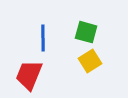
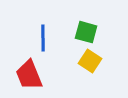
yellow square: rotated 25 degrees counterclockwise
red trapezoid: rotated 44 degrees counterclockwise
